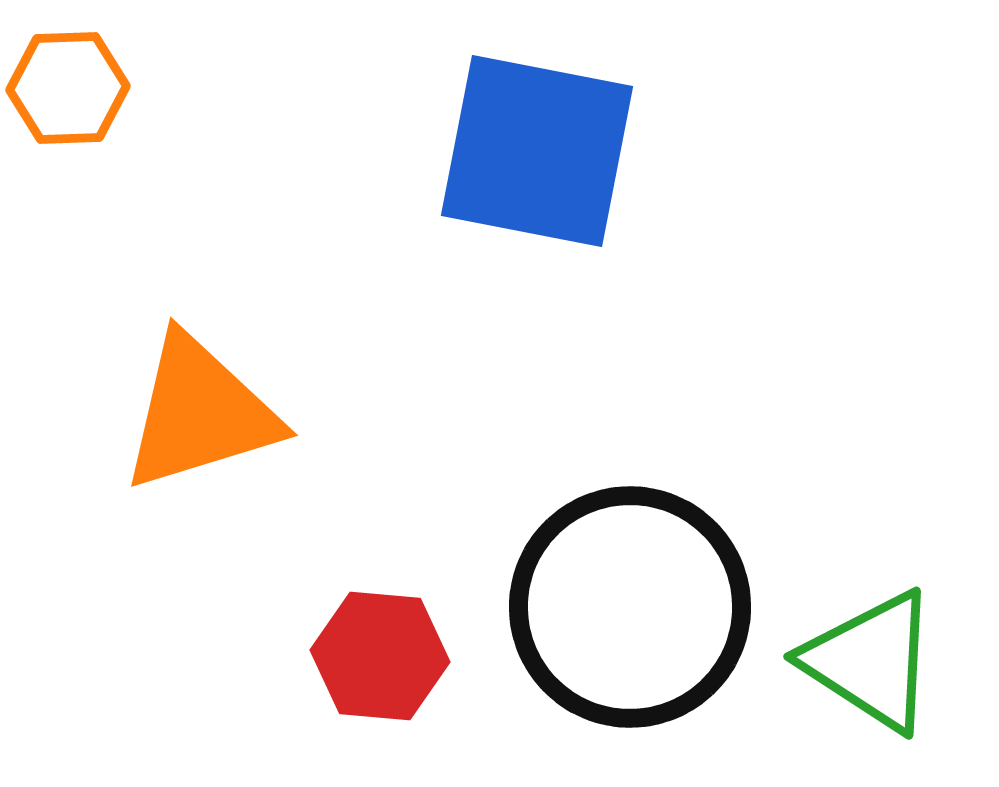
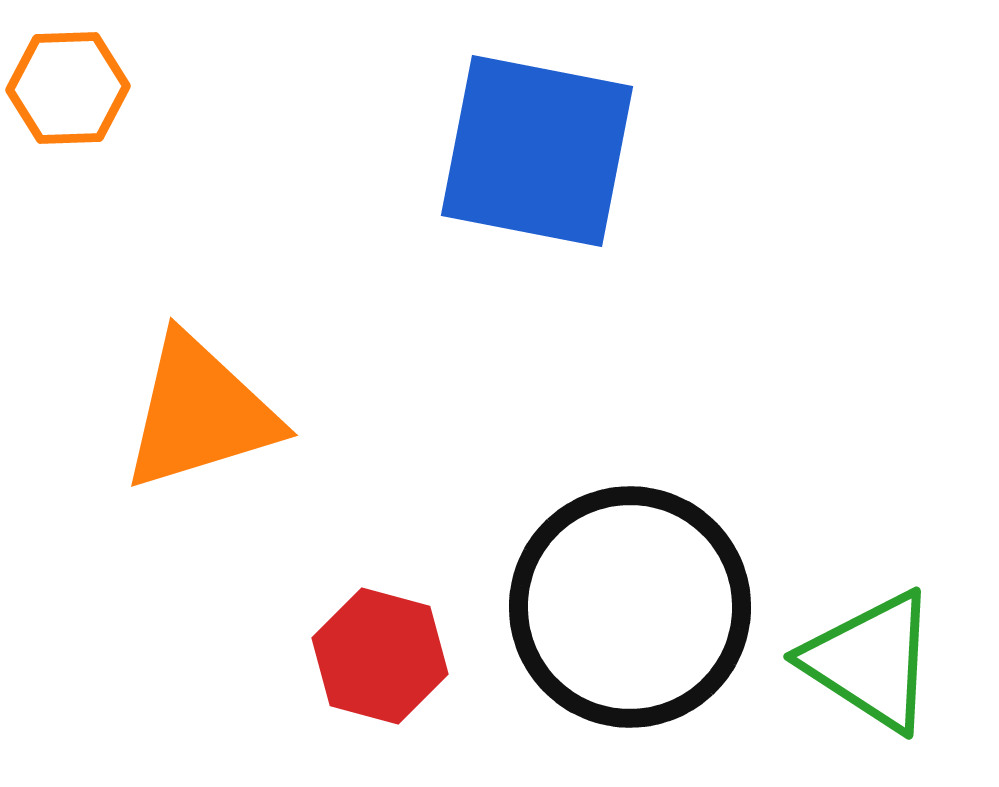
red hexagon: rotated 10 degrees clockwise
